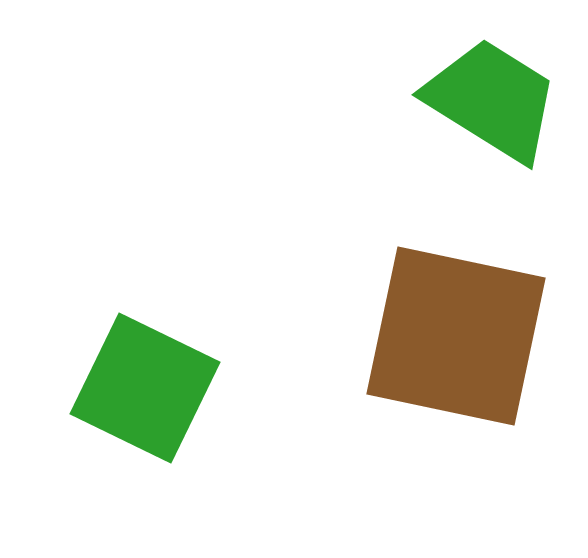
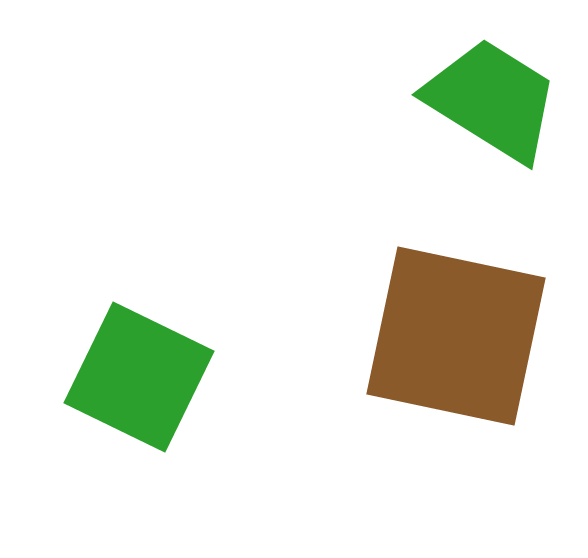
green square: moved 6 px left, 11 px up
